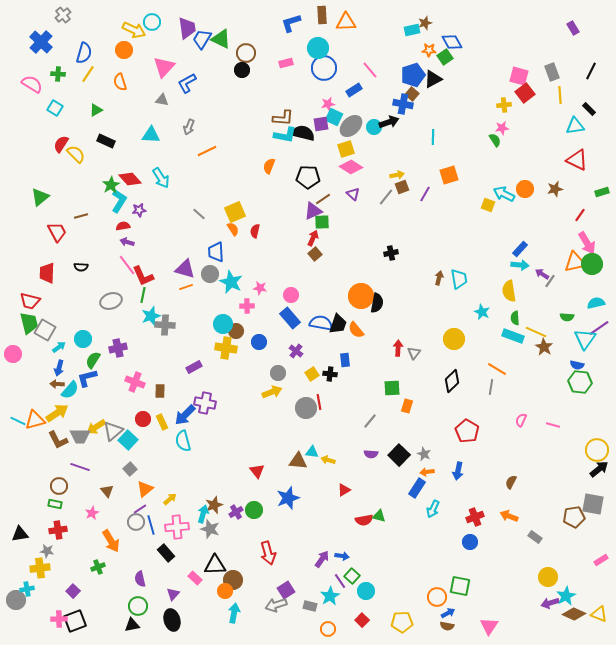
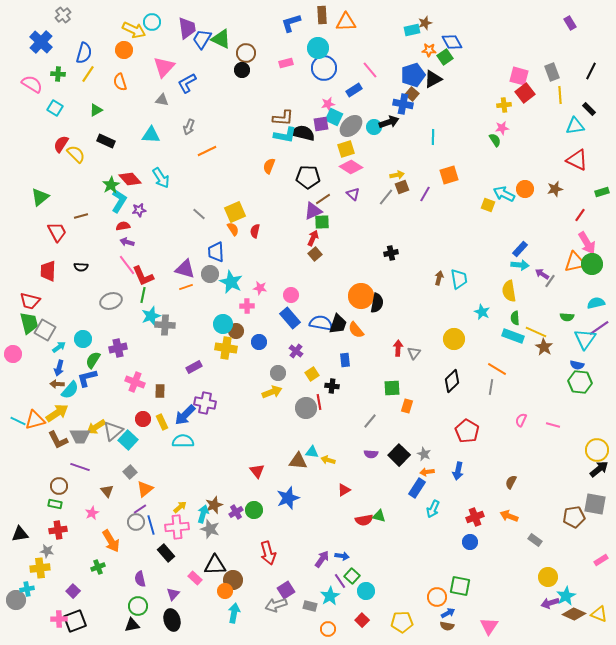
purple rectangle at (573, 28): moved 3 px left, 5 px up
red trapezoid at (47, 273): moved 1 px right, 2 px up
black cross at (330, 374): moved 2 px right, 12 px down
cyan semicircle at (183, 441): rotated 105 degrees clockwise
gray square at (130, 469): moved 3 px down
yellow arrow at (170, 499): moved 10 px right, 8 px down
gray square at (593, 504): moved 2 px right
gray rectangle at (535, 537): moved 3 px down
